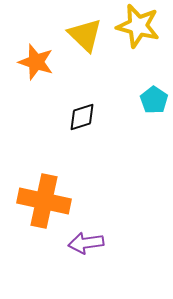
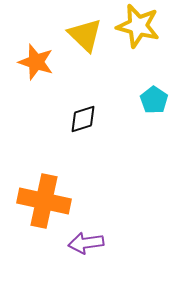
black diamond: moved 1 px right, 2 px down
